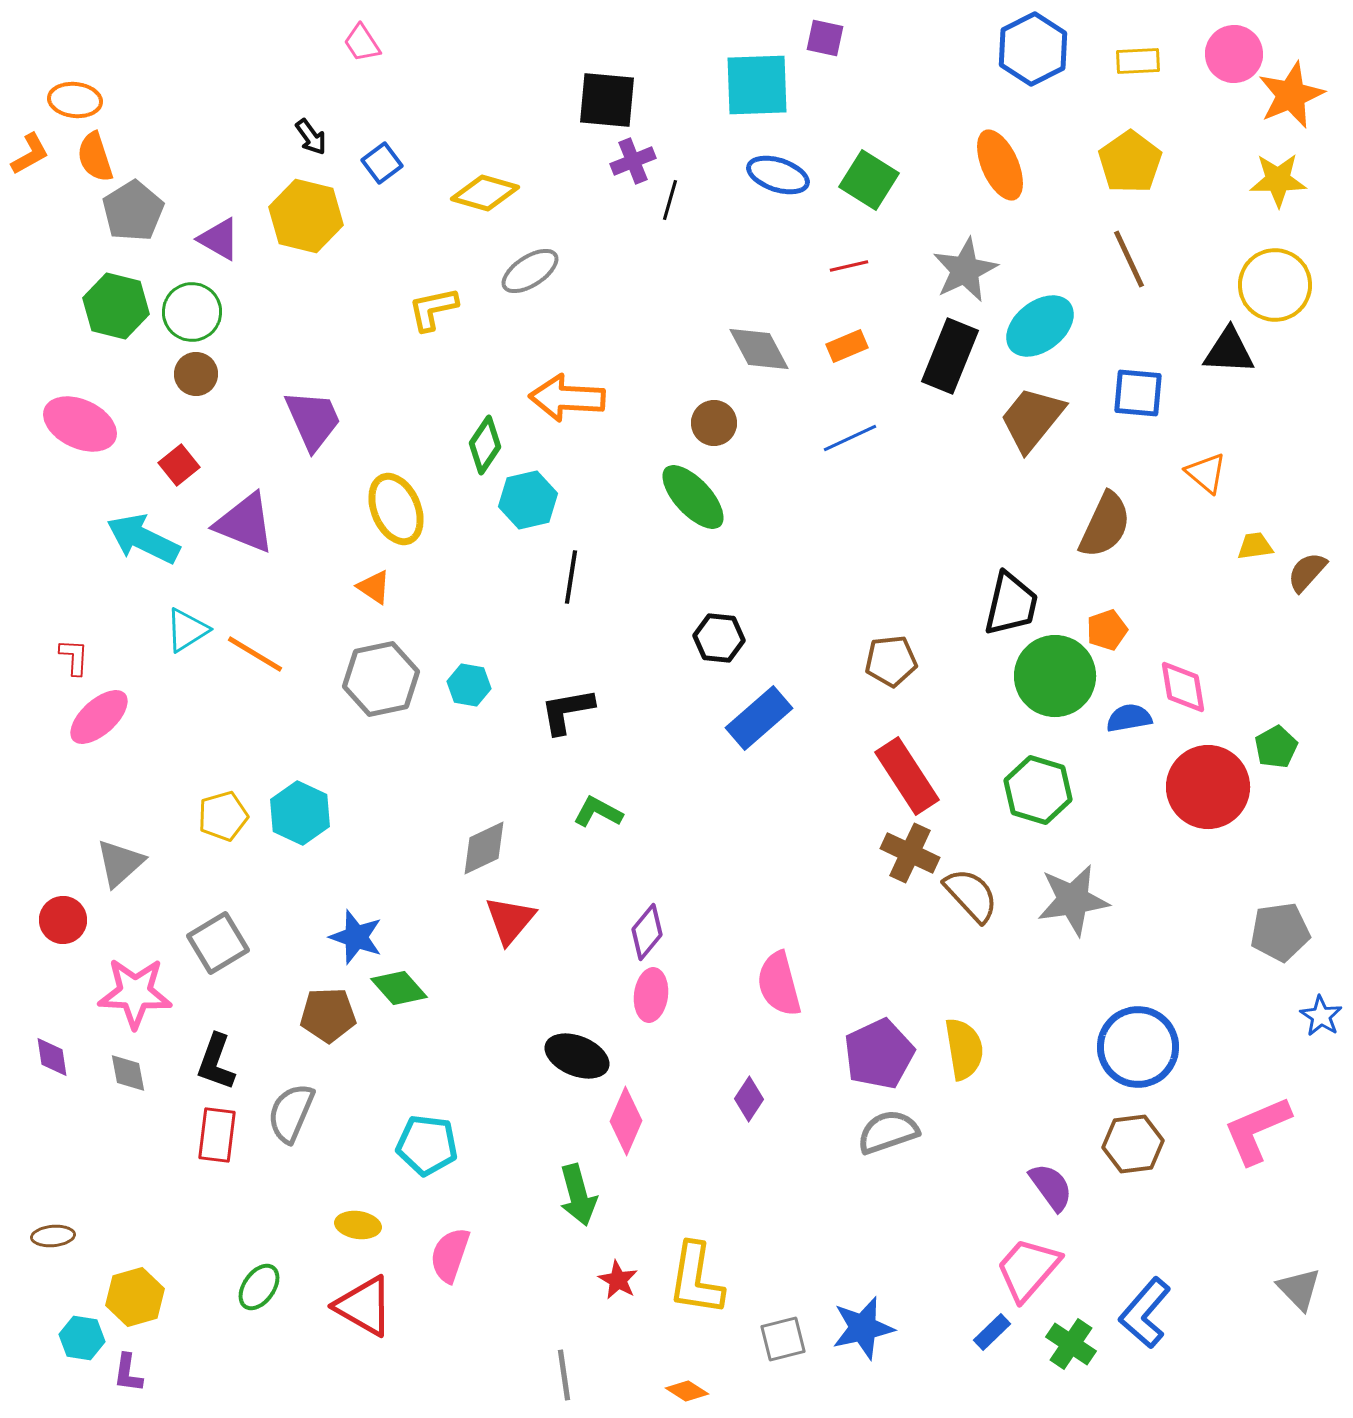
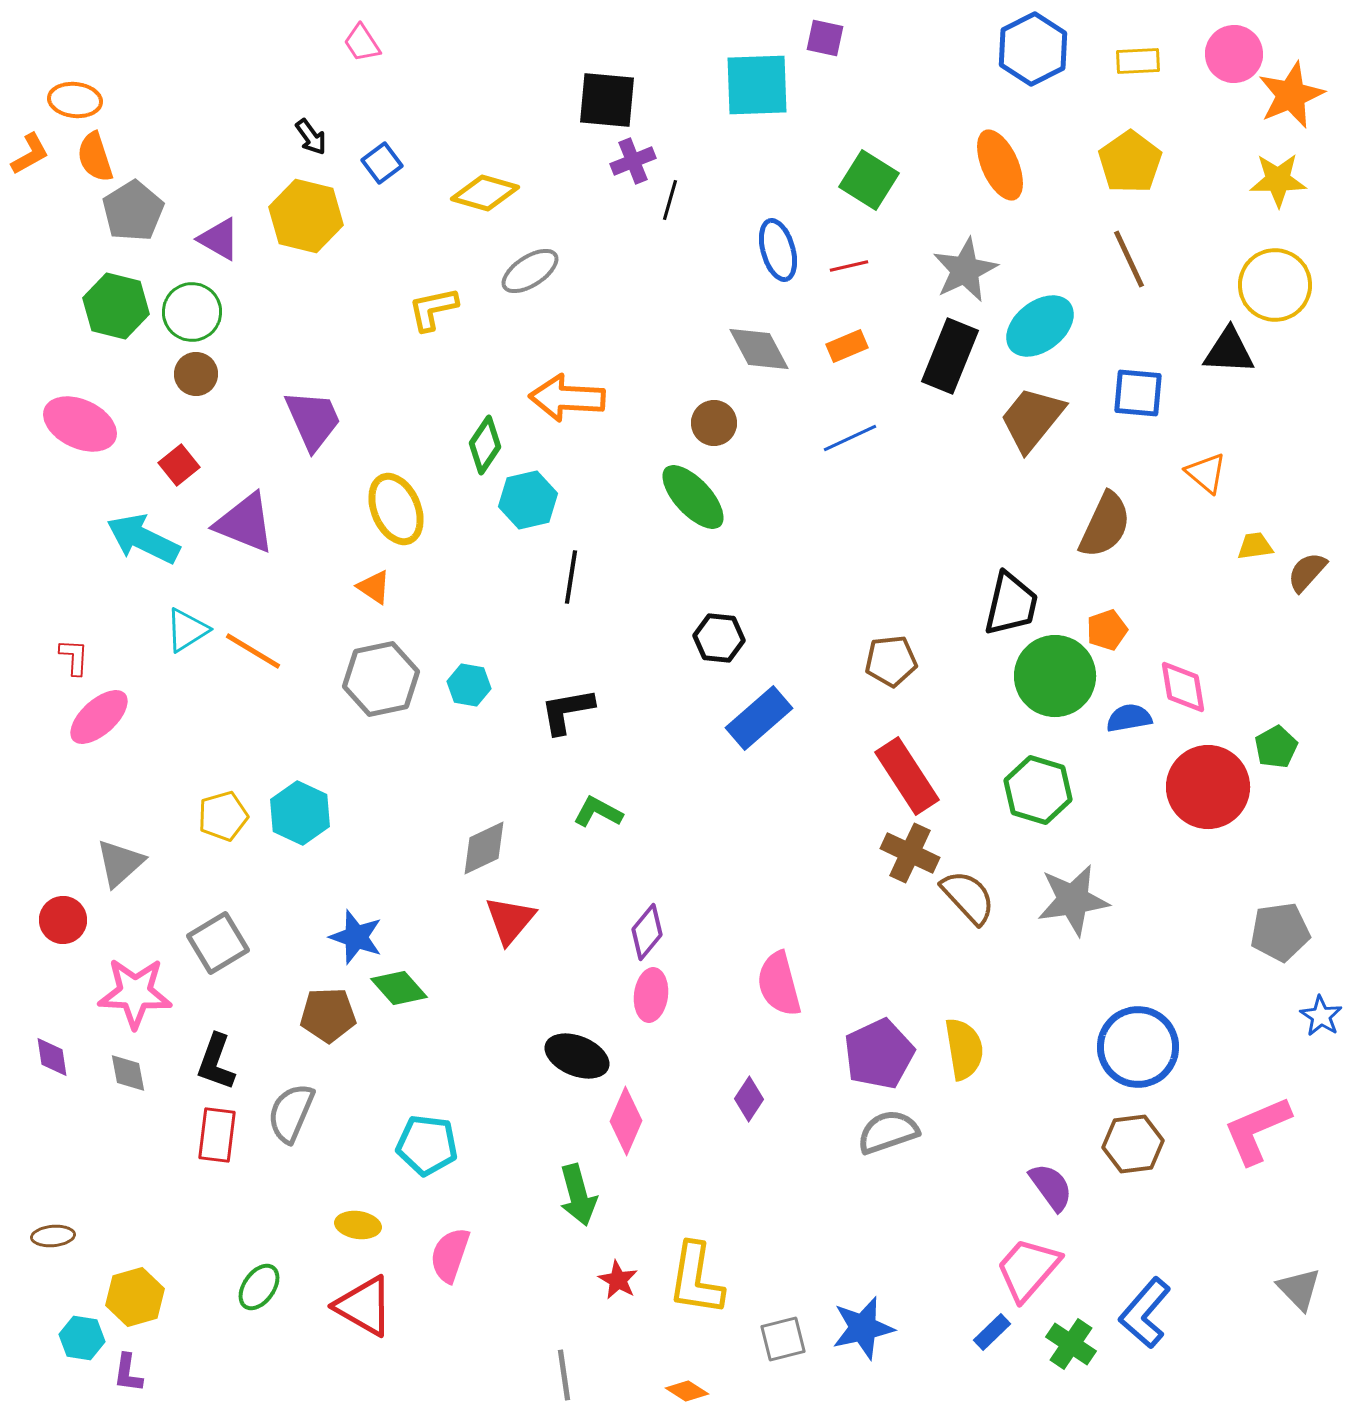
blue ellipse at (778, 175): moved 75 px down; rotated 56 degrees clockwise
orange line at (255, 654): moved 2 px left, 3 px up
brown semicircle at (971, 895): moved 3 px left, 2 px down
